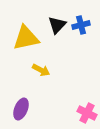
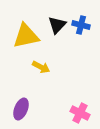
blue cross: rotated 30 degrees clockwise
yellow triangle: moved 2 px up
yellow arrow: moved 3 px up
pink cross: moved 7 px left
